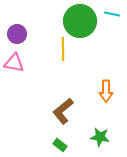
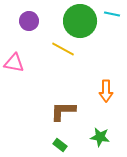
purple circle: moved 12 px right, 13 px up
yellow line: rotated 60 degrees counterclockwise
brown L-shape: rotated 40 degrees clockwise
